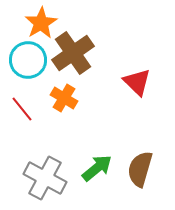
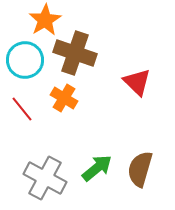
orange star: moved 4 px right, 3 px up
brown cross: moved 2 px right; rotated 36 degrees counterclockwise
cyan circle: moved 3 px left
